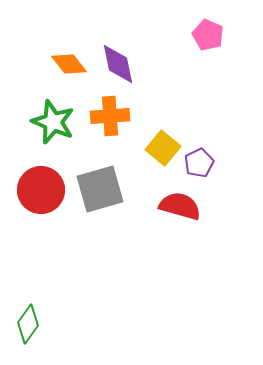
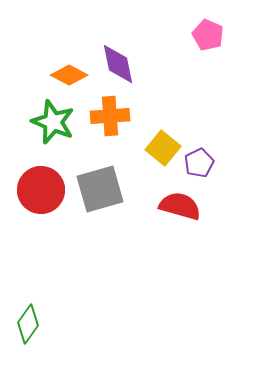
orange diamond: moved 11 px down; rotated 24 degrees counterclockwise
